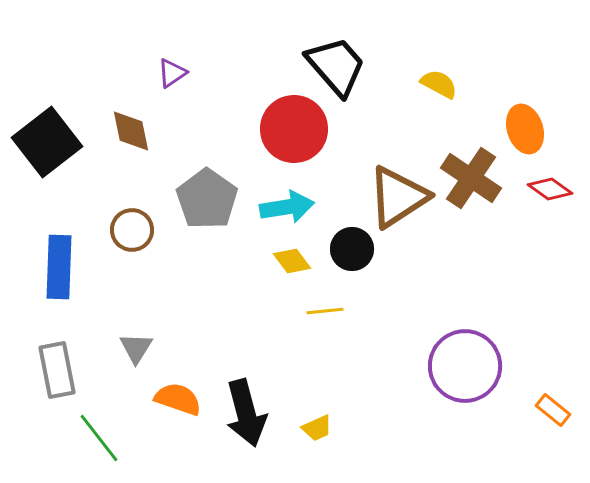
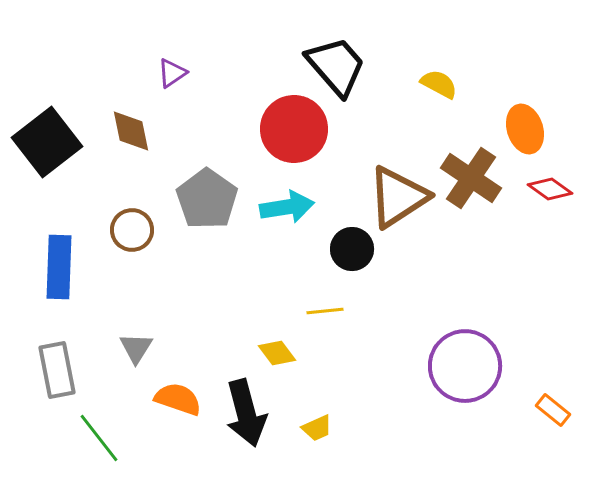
yellow diamond: moved 15 px left, 92 px down
